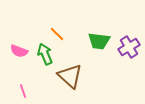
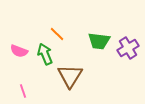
purple cross: moved 1 px left, 1 px down
brown triangle: rotated 20 degrees clockwise
